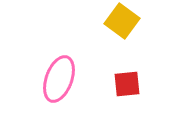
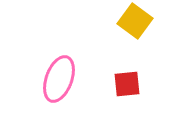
yellow square: moved 13 px right
